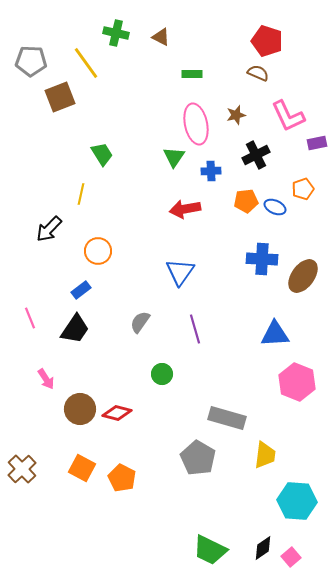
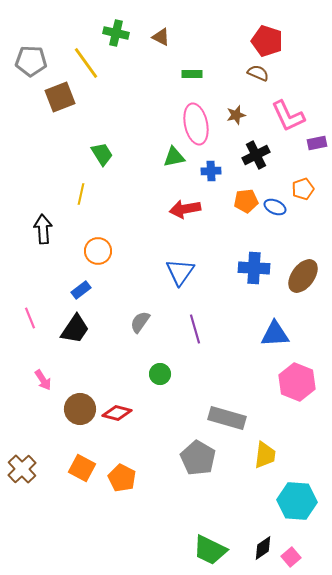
green triangle at (174, 157): rotated 45 degrees clockwise
black arrow at (49, 229): moved 6 px left; rotated 132 degrees clockwise
blue cross at (262, 259): moved 8 px left, 9 px down
green circle at (162, 374): moved 2 px left
pink arrow at (46, 379): moved 3 px left, 1 px down
